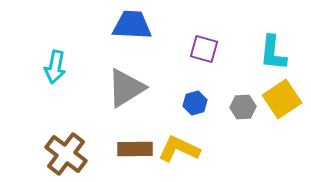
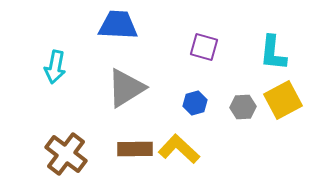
blue trapezoid: moved 14 px left
purple square: moved 2 px up
yellow square: moved 1 px right, 1 px down; rotated 6 degrees clockwise
yellow L-shape: rotated 18 degrees clockwise
